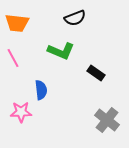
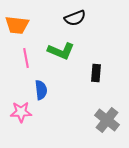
orange trapezoid: moved 2 px down
pink line: moved 13 px right; rotated 18 degrees clockwise
black rectangle: rotated 60 degrees clockwise
